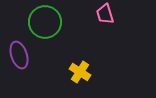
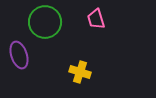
pink trapezoid: moved 9 px left, 5 px down
yellow cross: rotated 15 degrees counterclockwise
